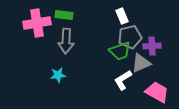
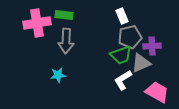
green trapezoid: moved 1 px right, 4 px down
